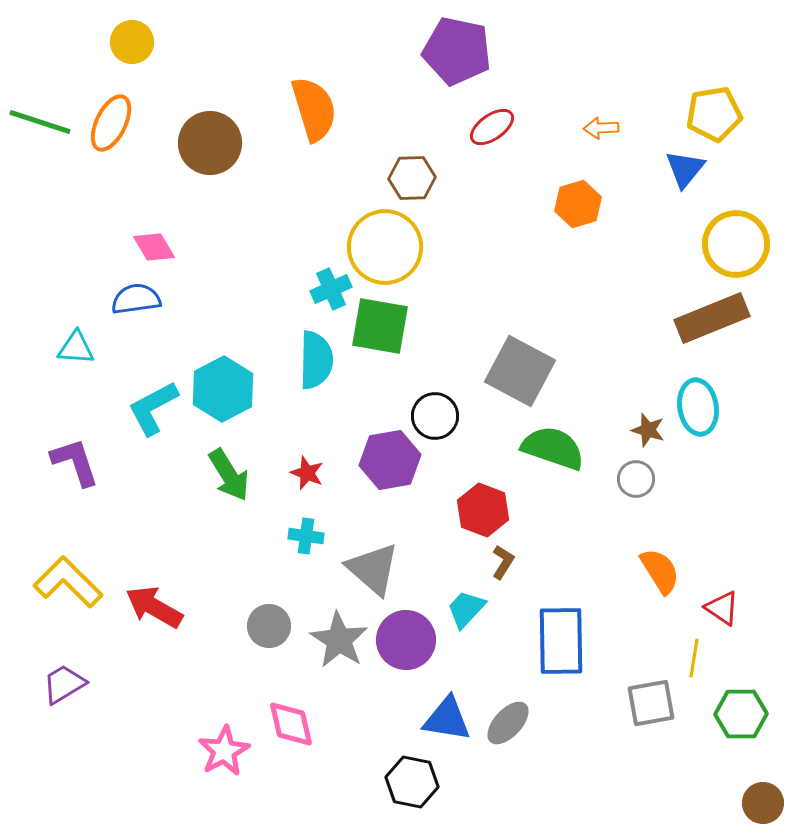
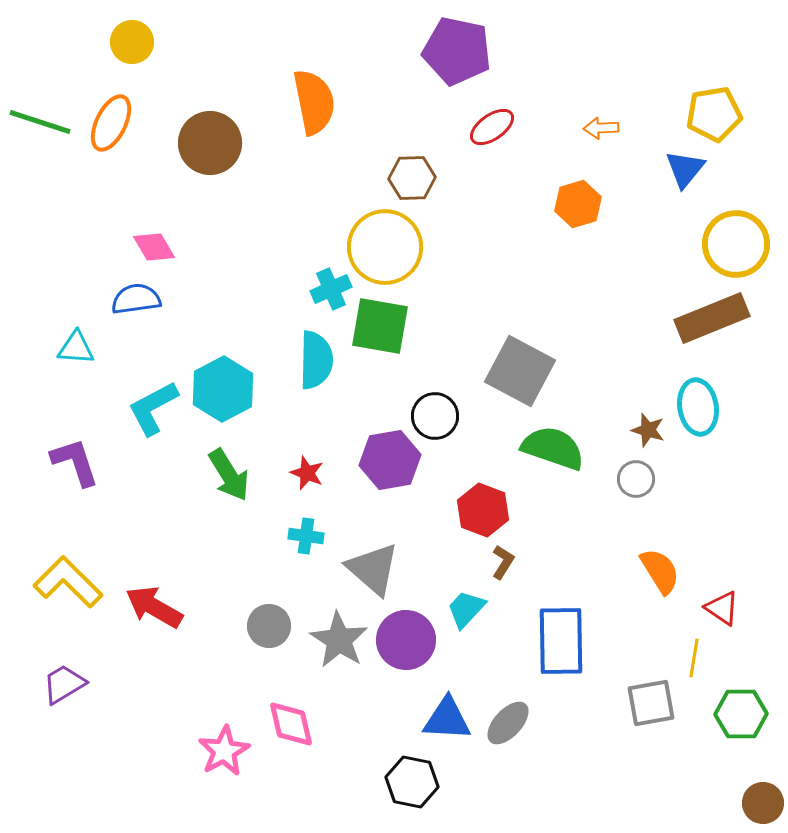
orange semicircle at (314, 109): moved 7 px up; rotated 6 degrees clockwise
blue triangle at (447, 719): rotated 6 degrees counterclockwise
